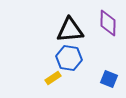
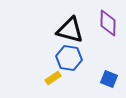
black triangle: rotated 20 degrees clockwise
